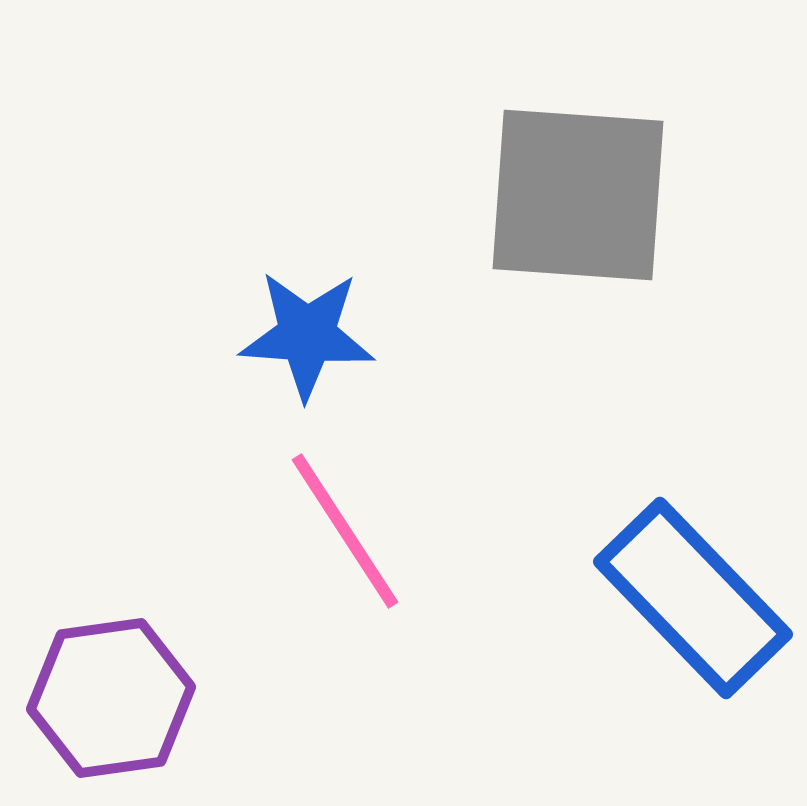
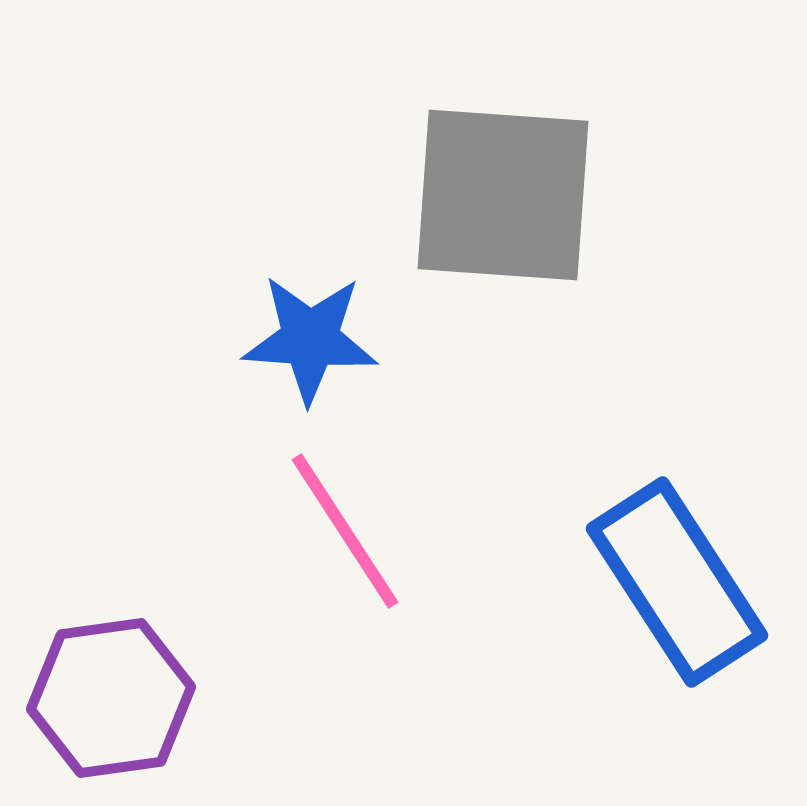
gray square: moved 75 px left
blue star: moved 3 px right, 4 px down
blue rectangle: moved 16 px left, 16 px up; rotated 11 degrees clockwise
